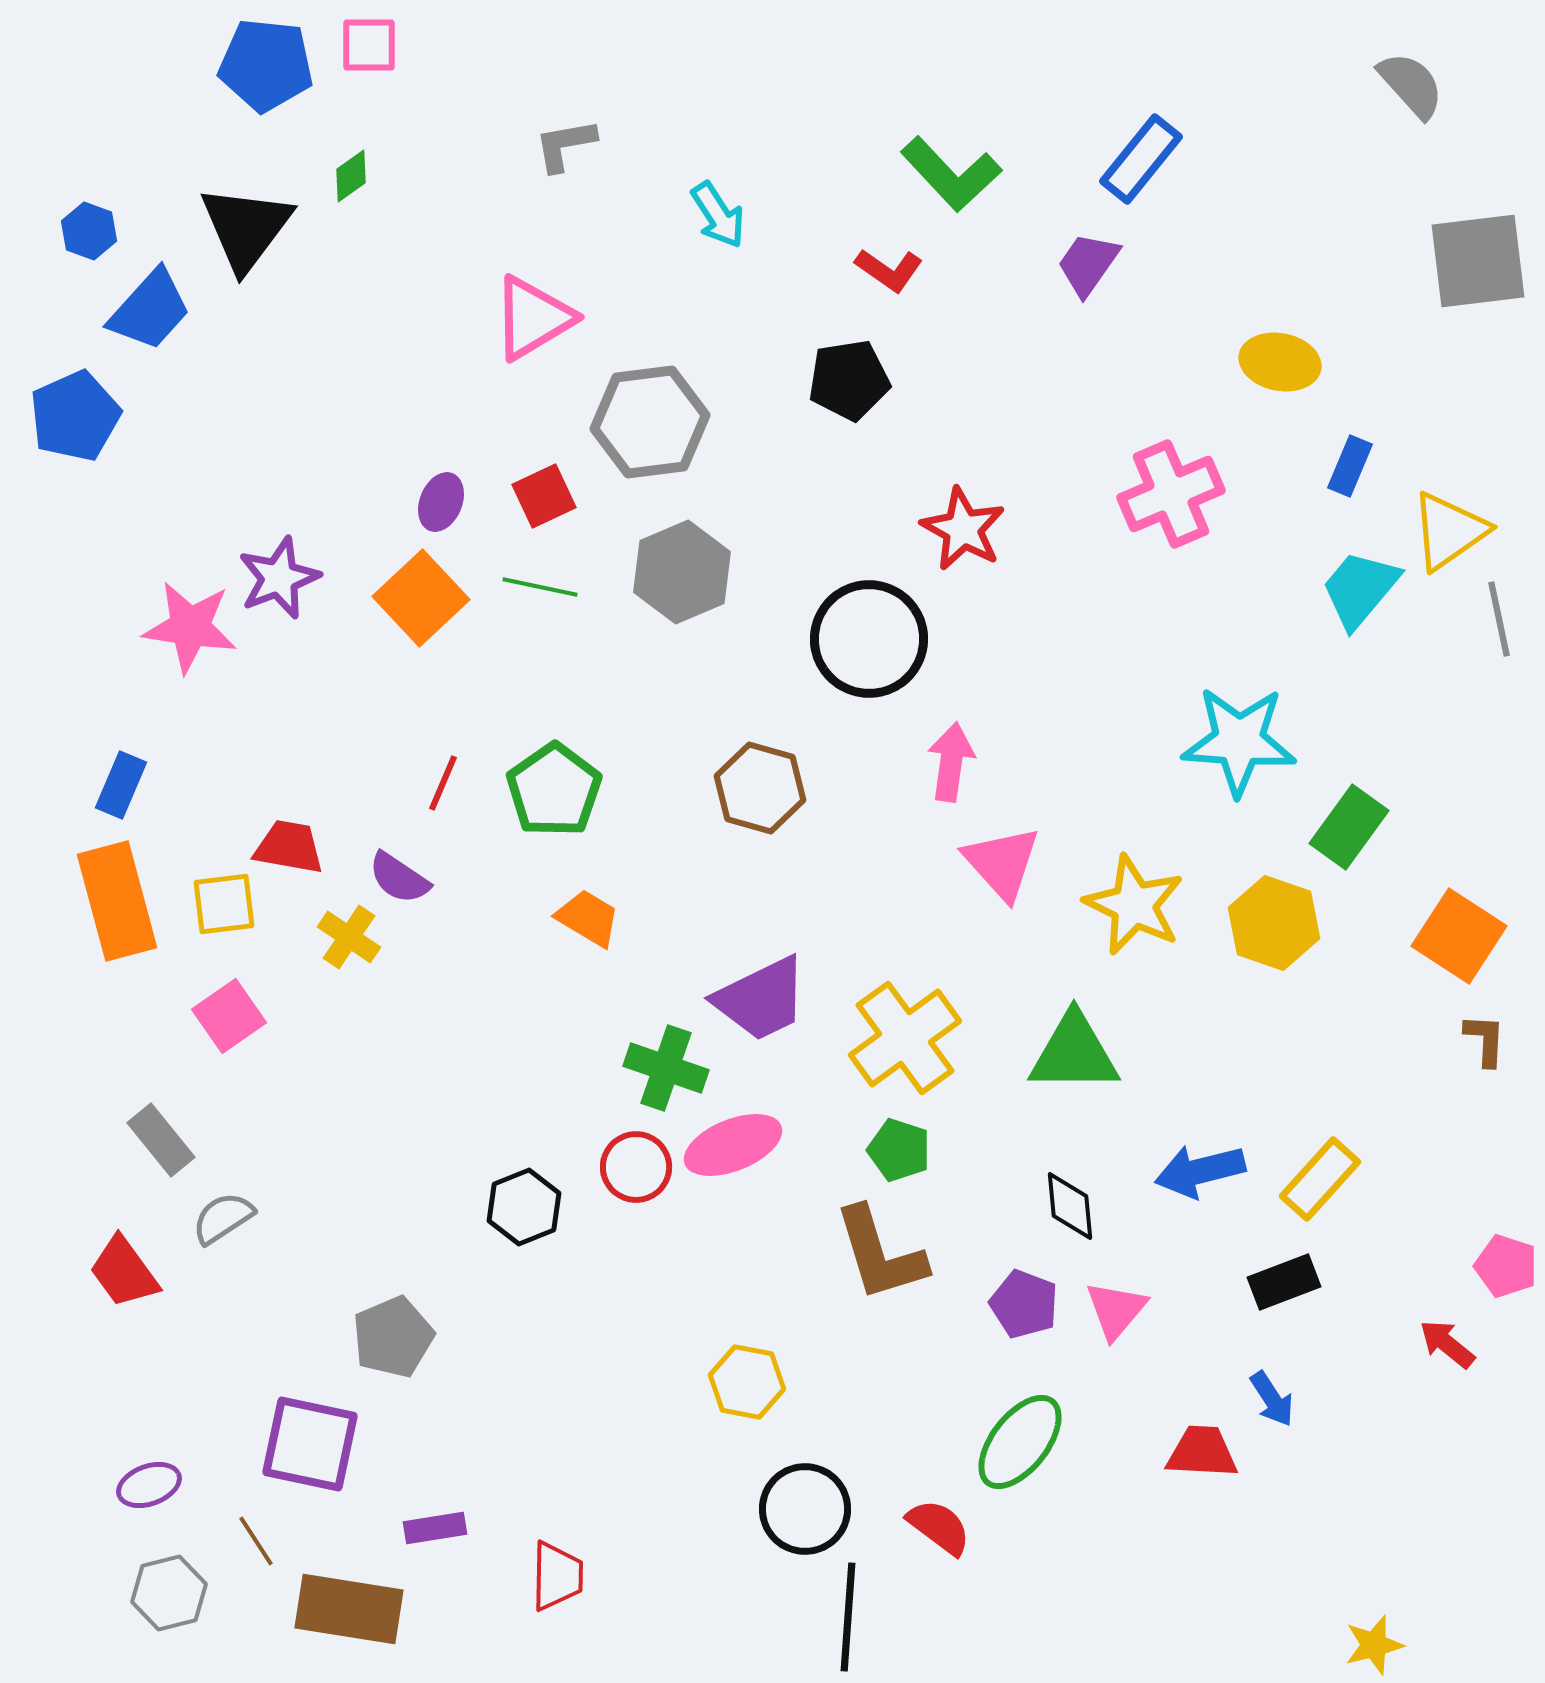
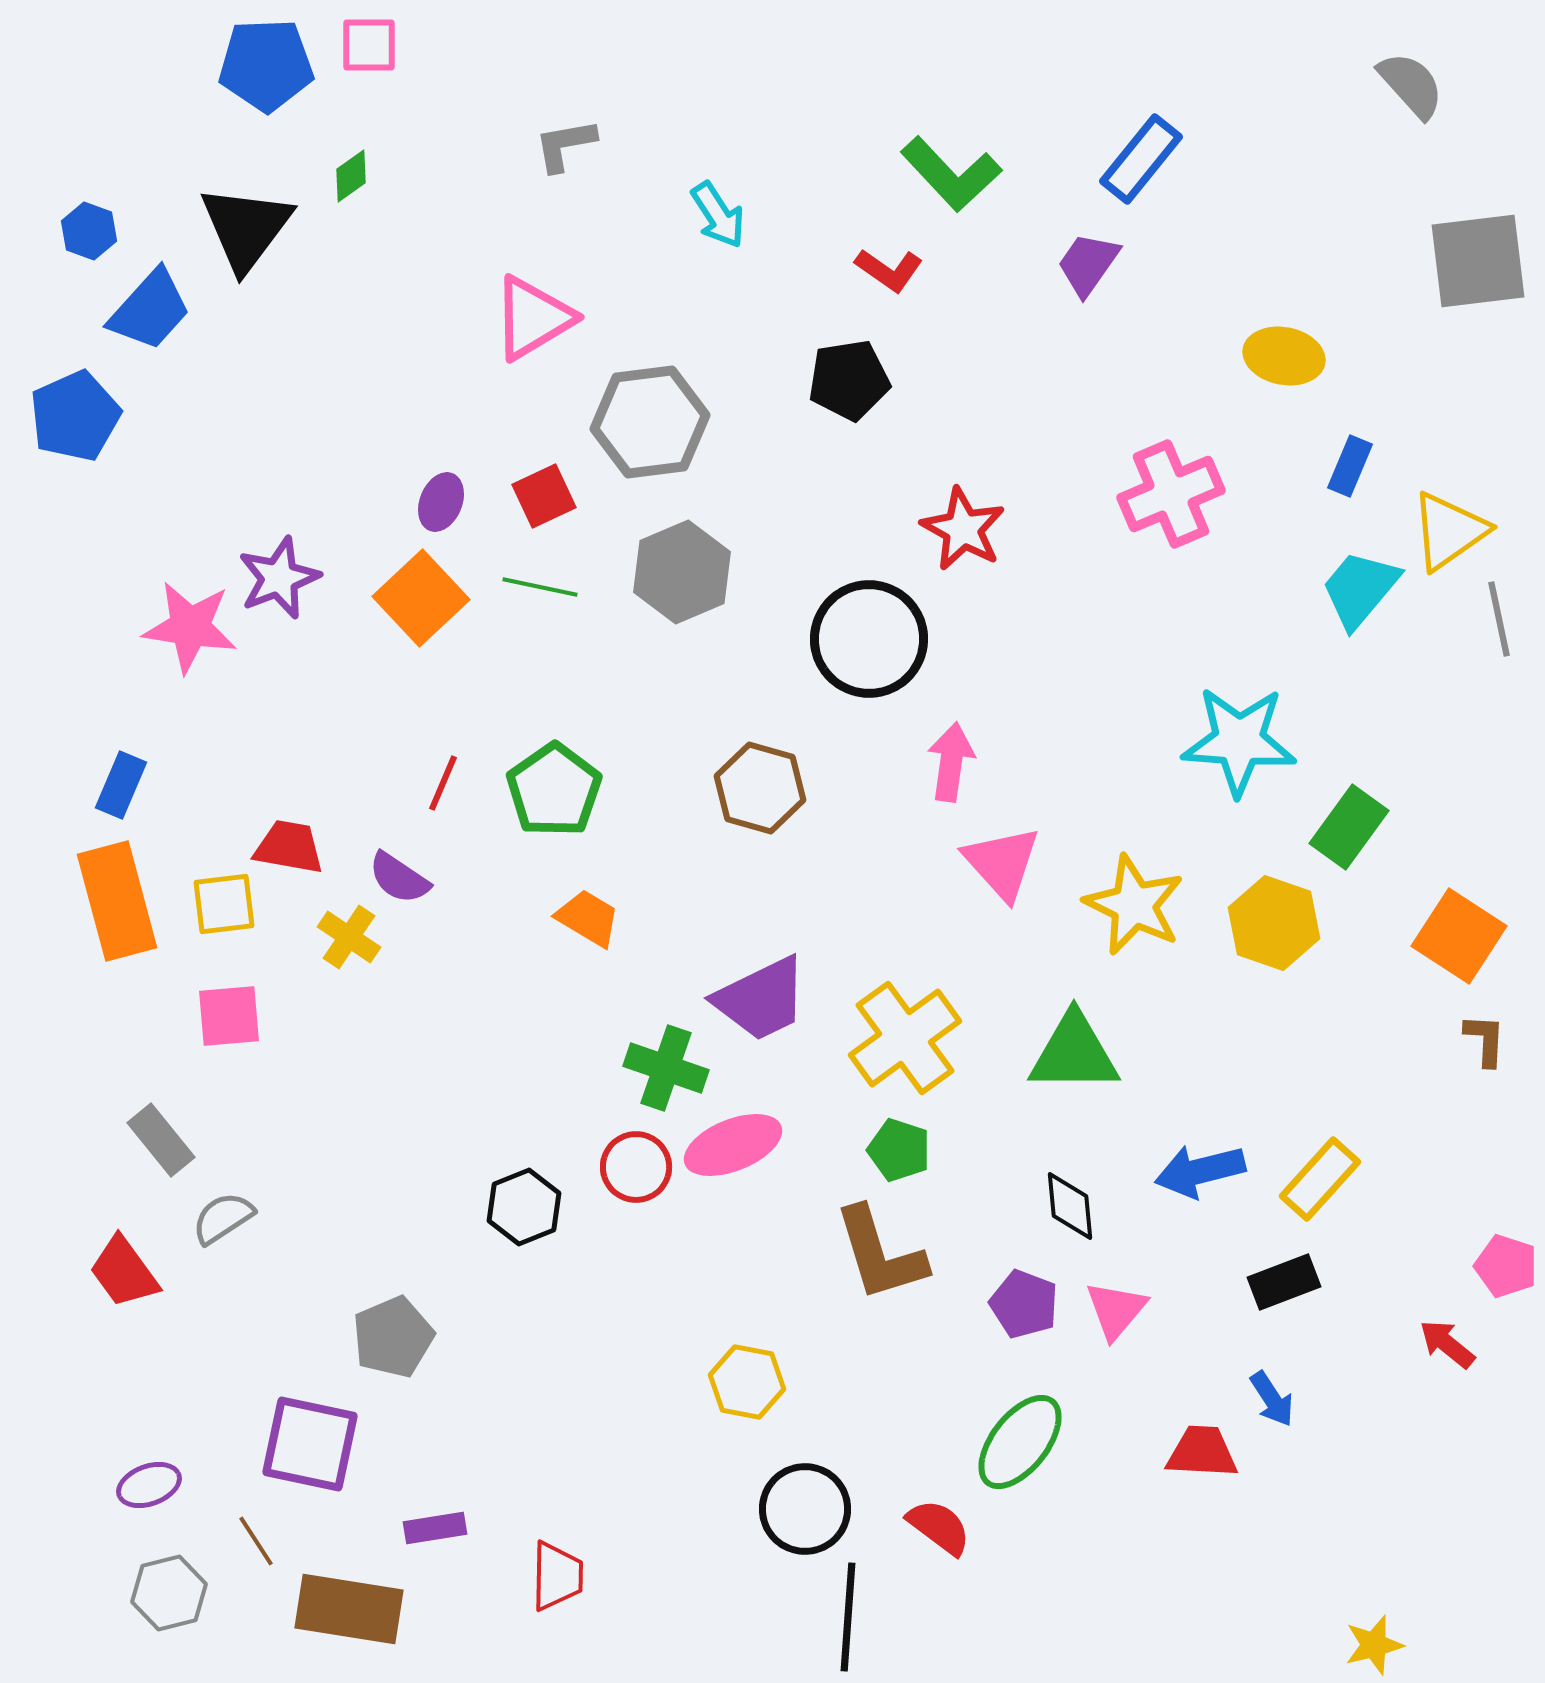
blue pentagon at (266, 65): rotated 8 degrees counterclockwise
yellow ellipse at (1280, 362): moved 4 px right, 6 px up
pink square at (229, 1016): rotated 30 degrees clockwise
